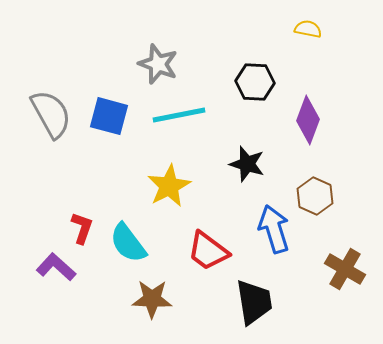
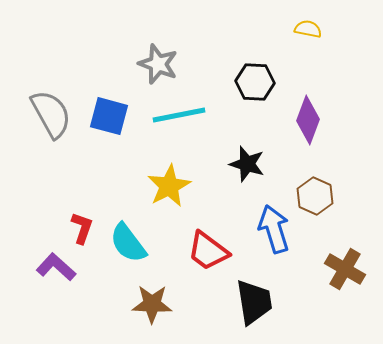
brown star: moved 5 px down
